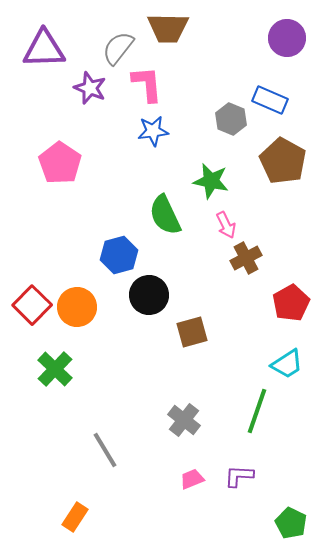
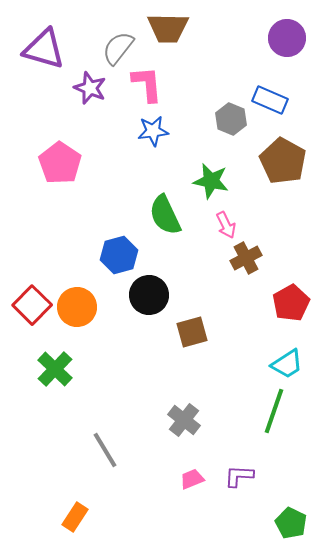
purple triangle: rotated 18 degrees clockwise
green line: moved 17 px right
